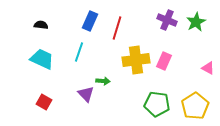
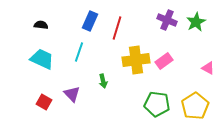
pink rectangle: rotated 30 degrees clockwise
green arrow: rotated 72 degrees clockwise
purple triangle: moved 14 px left
